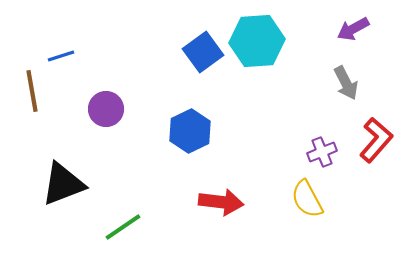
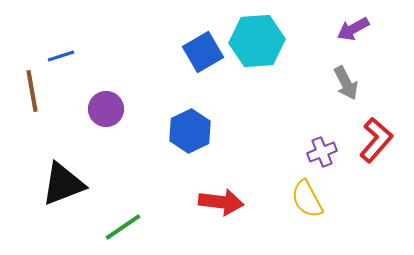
blue square: rotated 6 degrees clockwise
